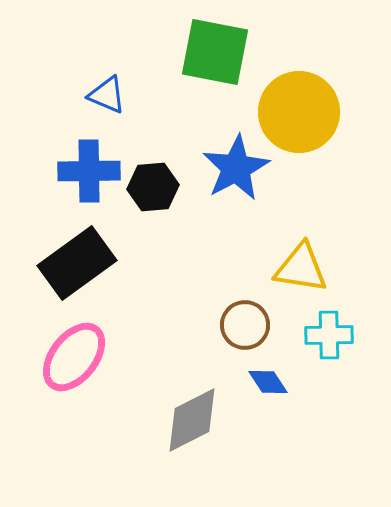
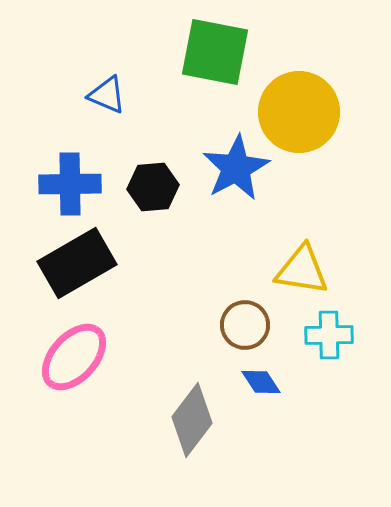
blue cross: moved 19 px left, 13 px down
black rectangle: rotated 6 degrees clockwise
yellow triangle: moved 1 px right, 2 px down
pink ellipse: rotated 4 degrees clockwise
blue diamond: moved 7 px left
gray diamond: rotated 26 degrees counterclockwise
